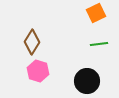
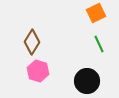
green line: rotated 72 degrees clockwise
